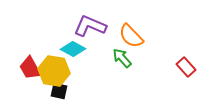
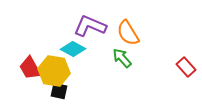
orange semicircle: moved 3 px left, 3 px up; rotated 12 degrees clockwise
